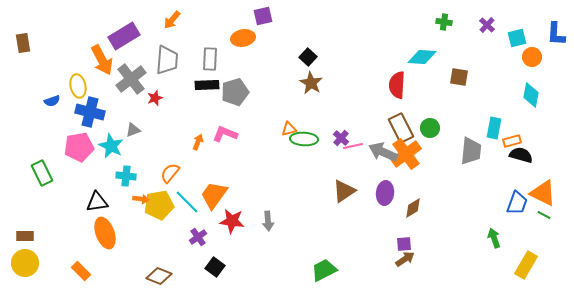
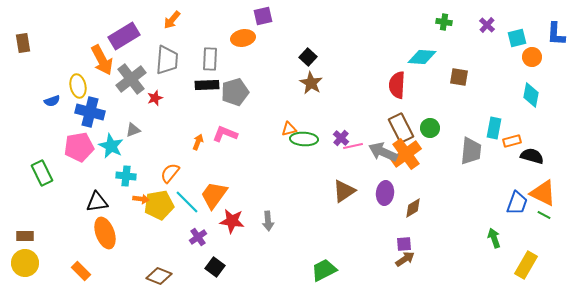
black semicircle at (521, 155): moved 11 px right, 1 px down
